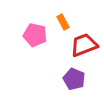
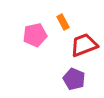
pink pentagon: rotated 25 degrees counterclockwise
